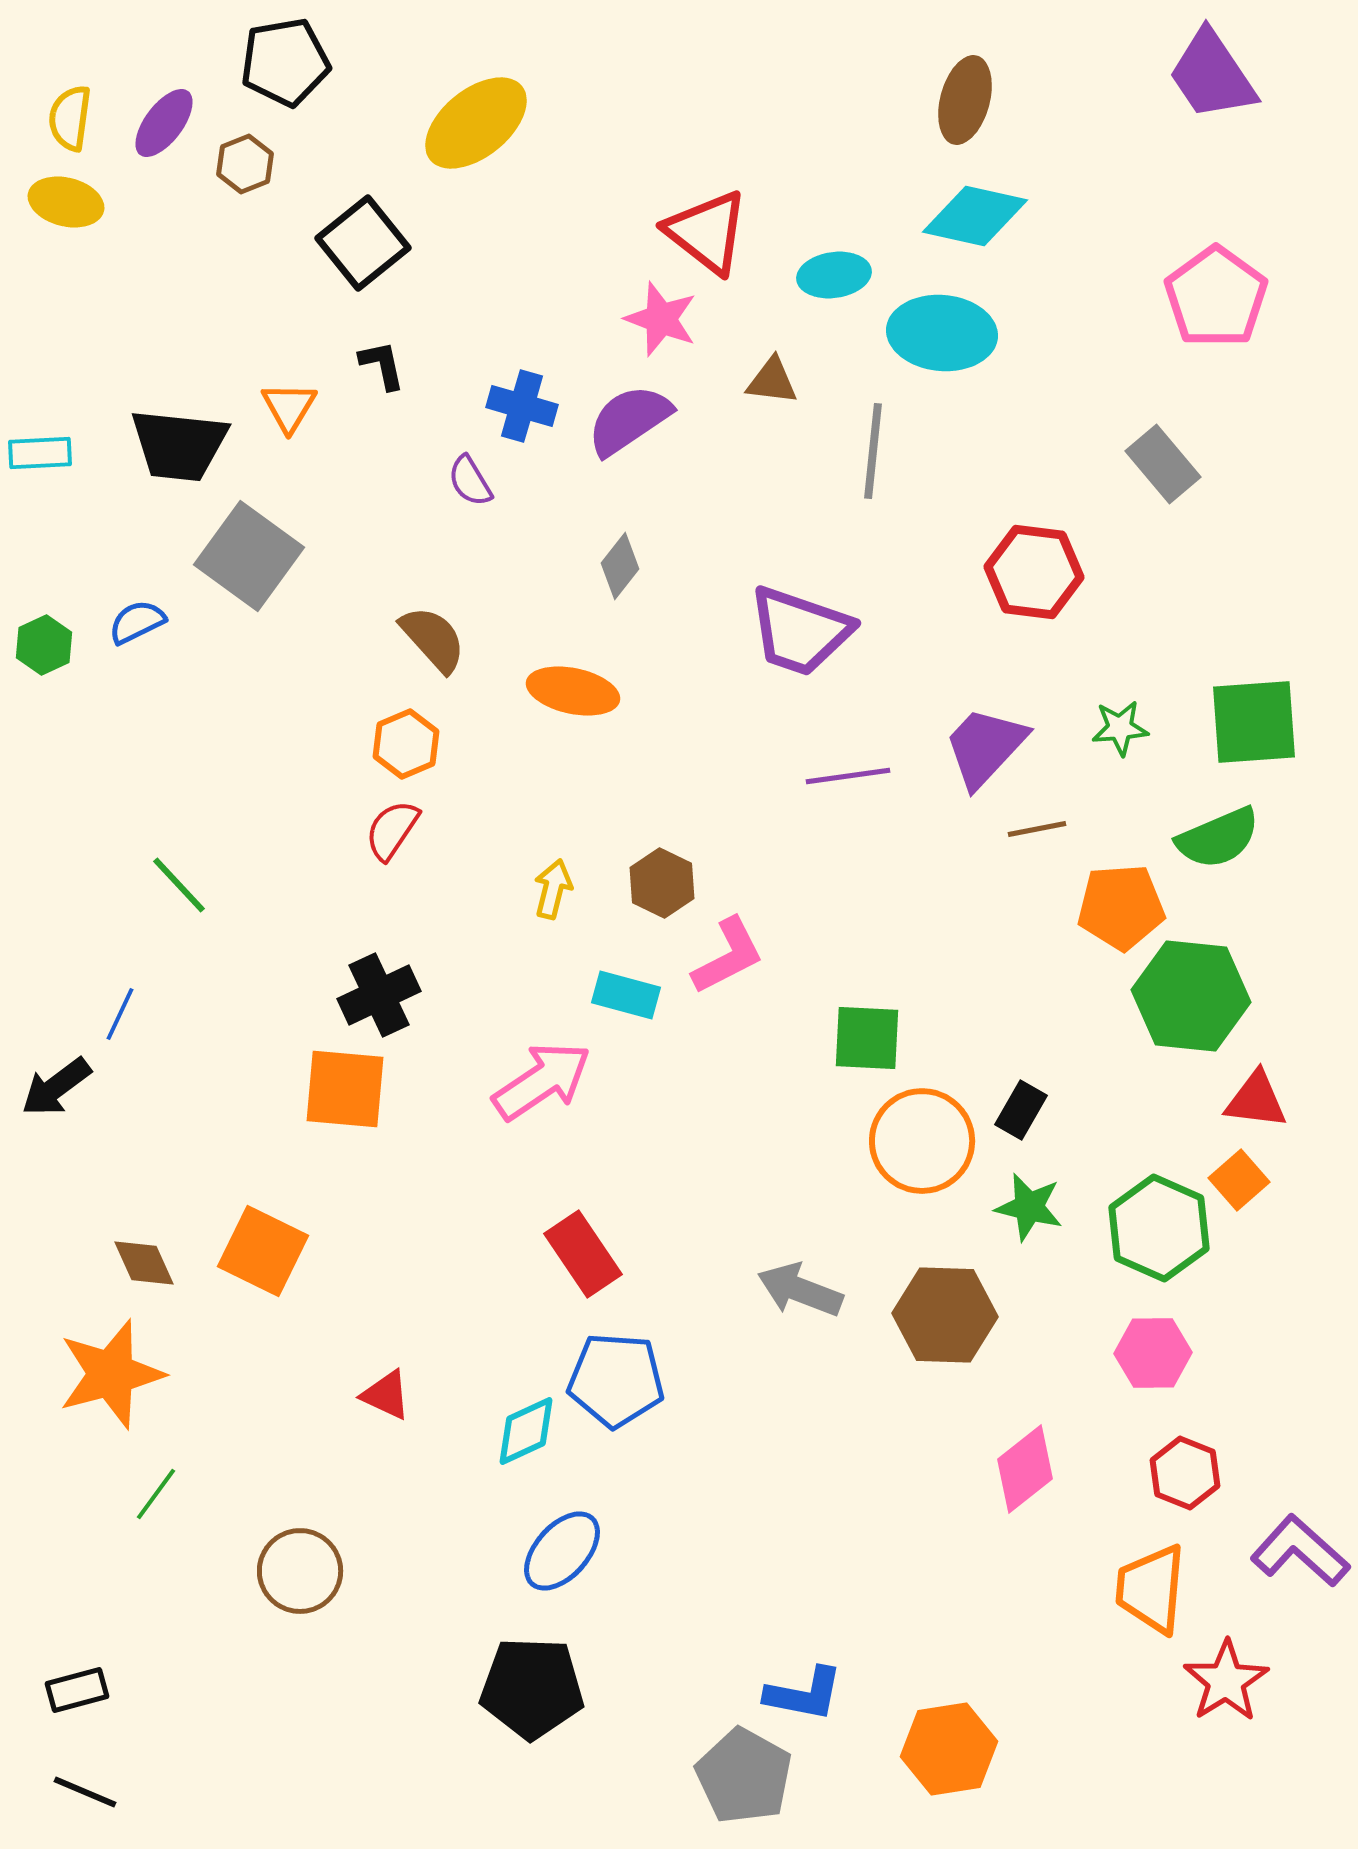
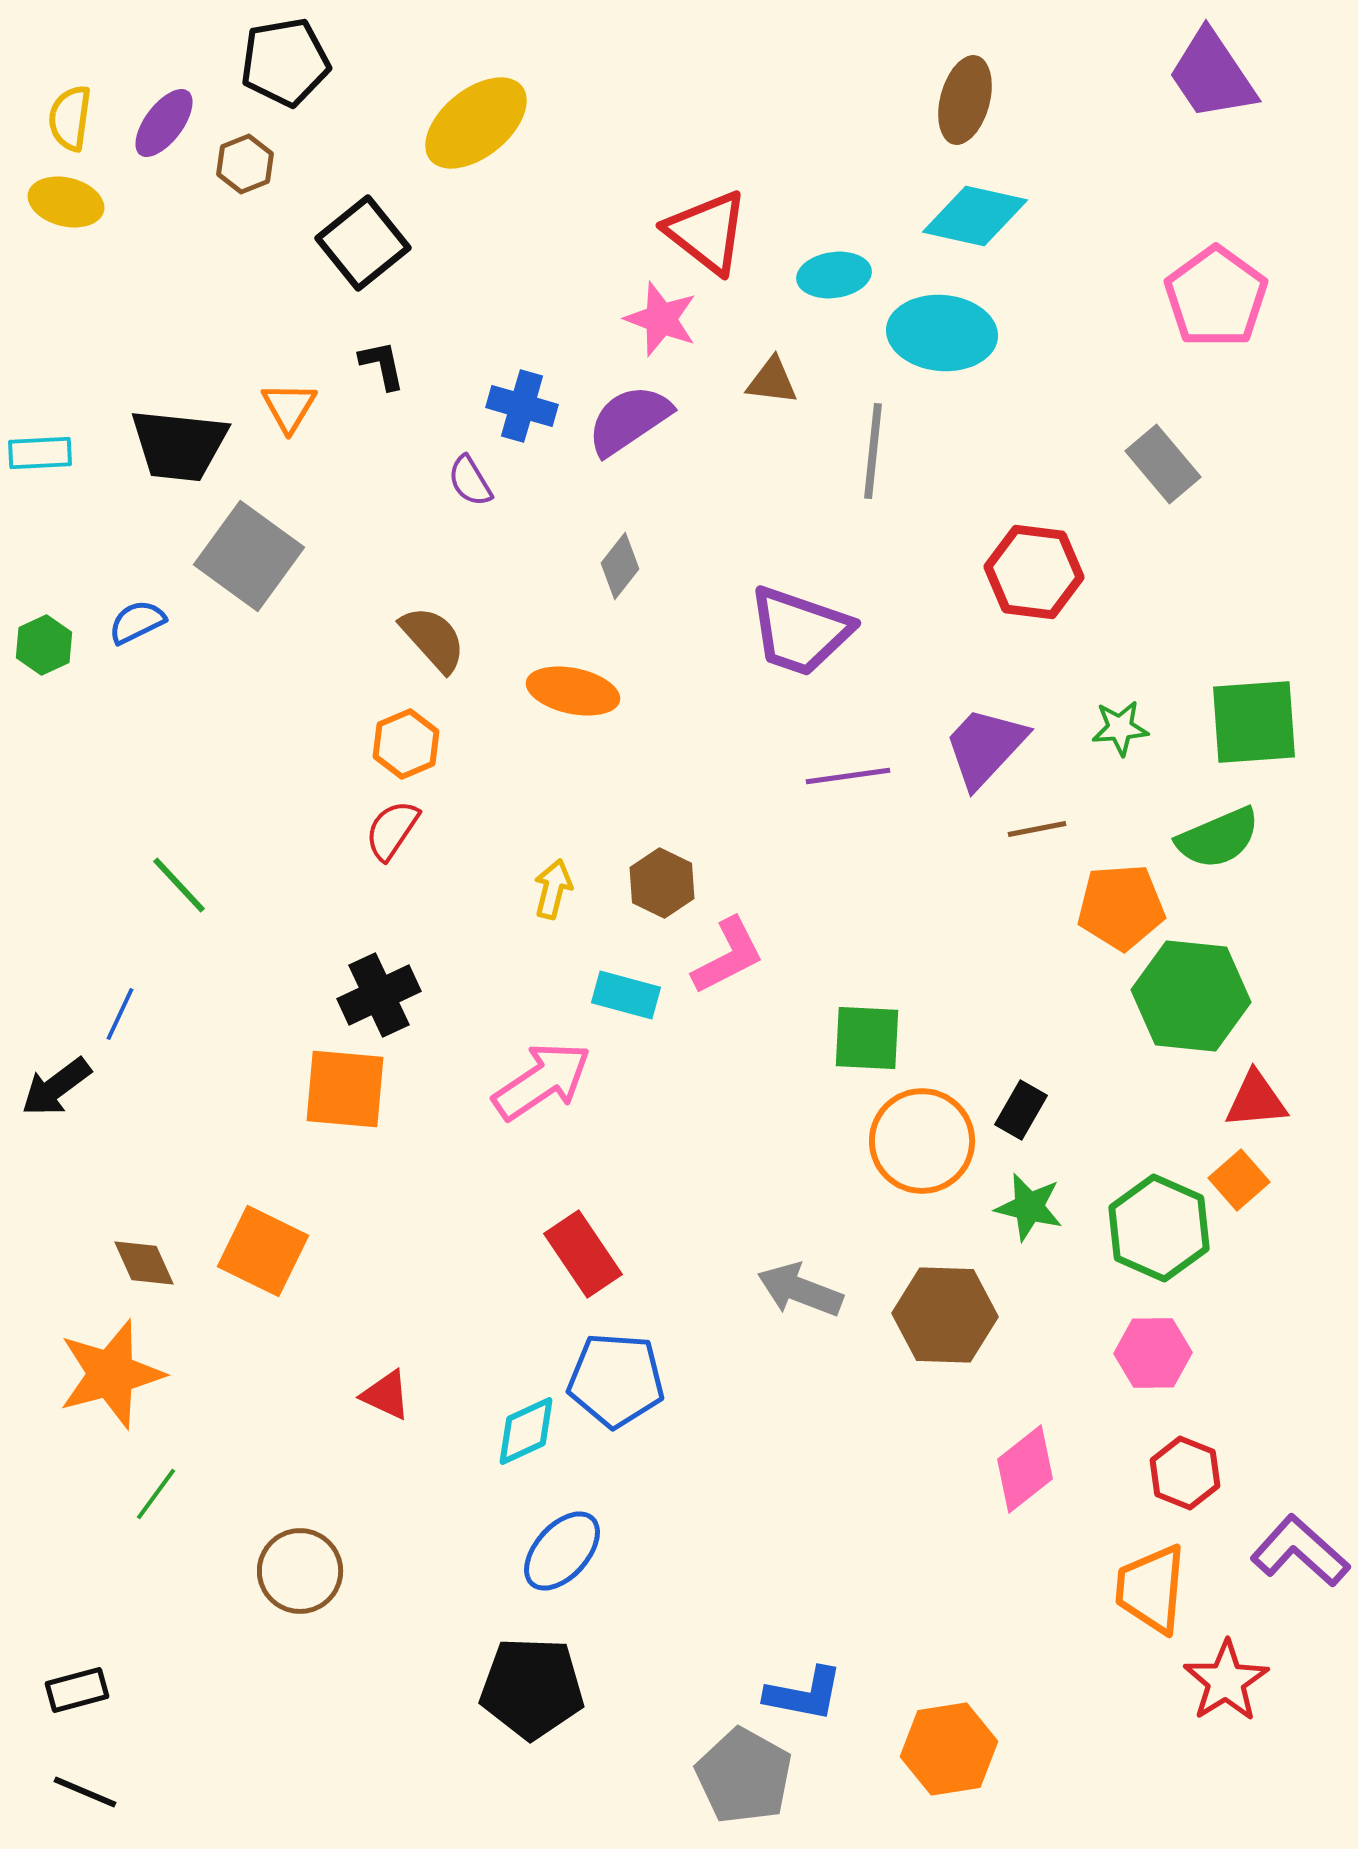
red triangle at (1256, 1100): rotated 12 degrees counterclockwise
